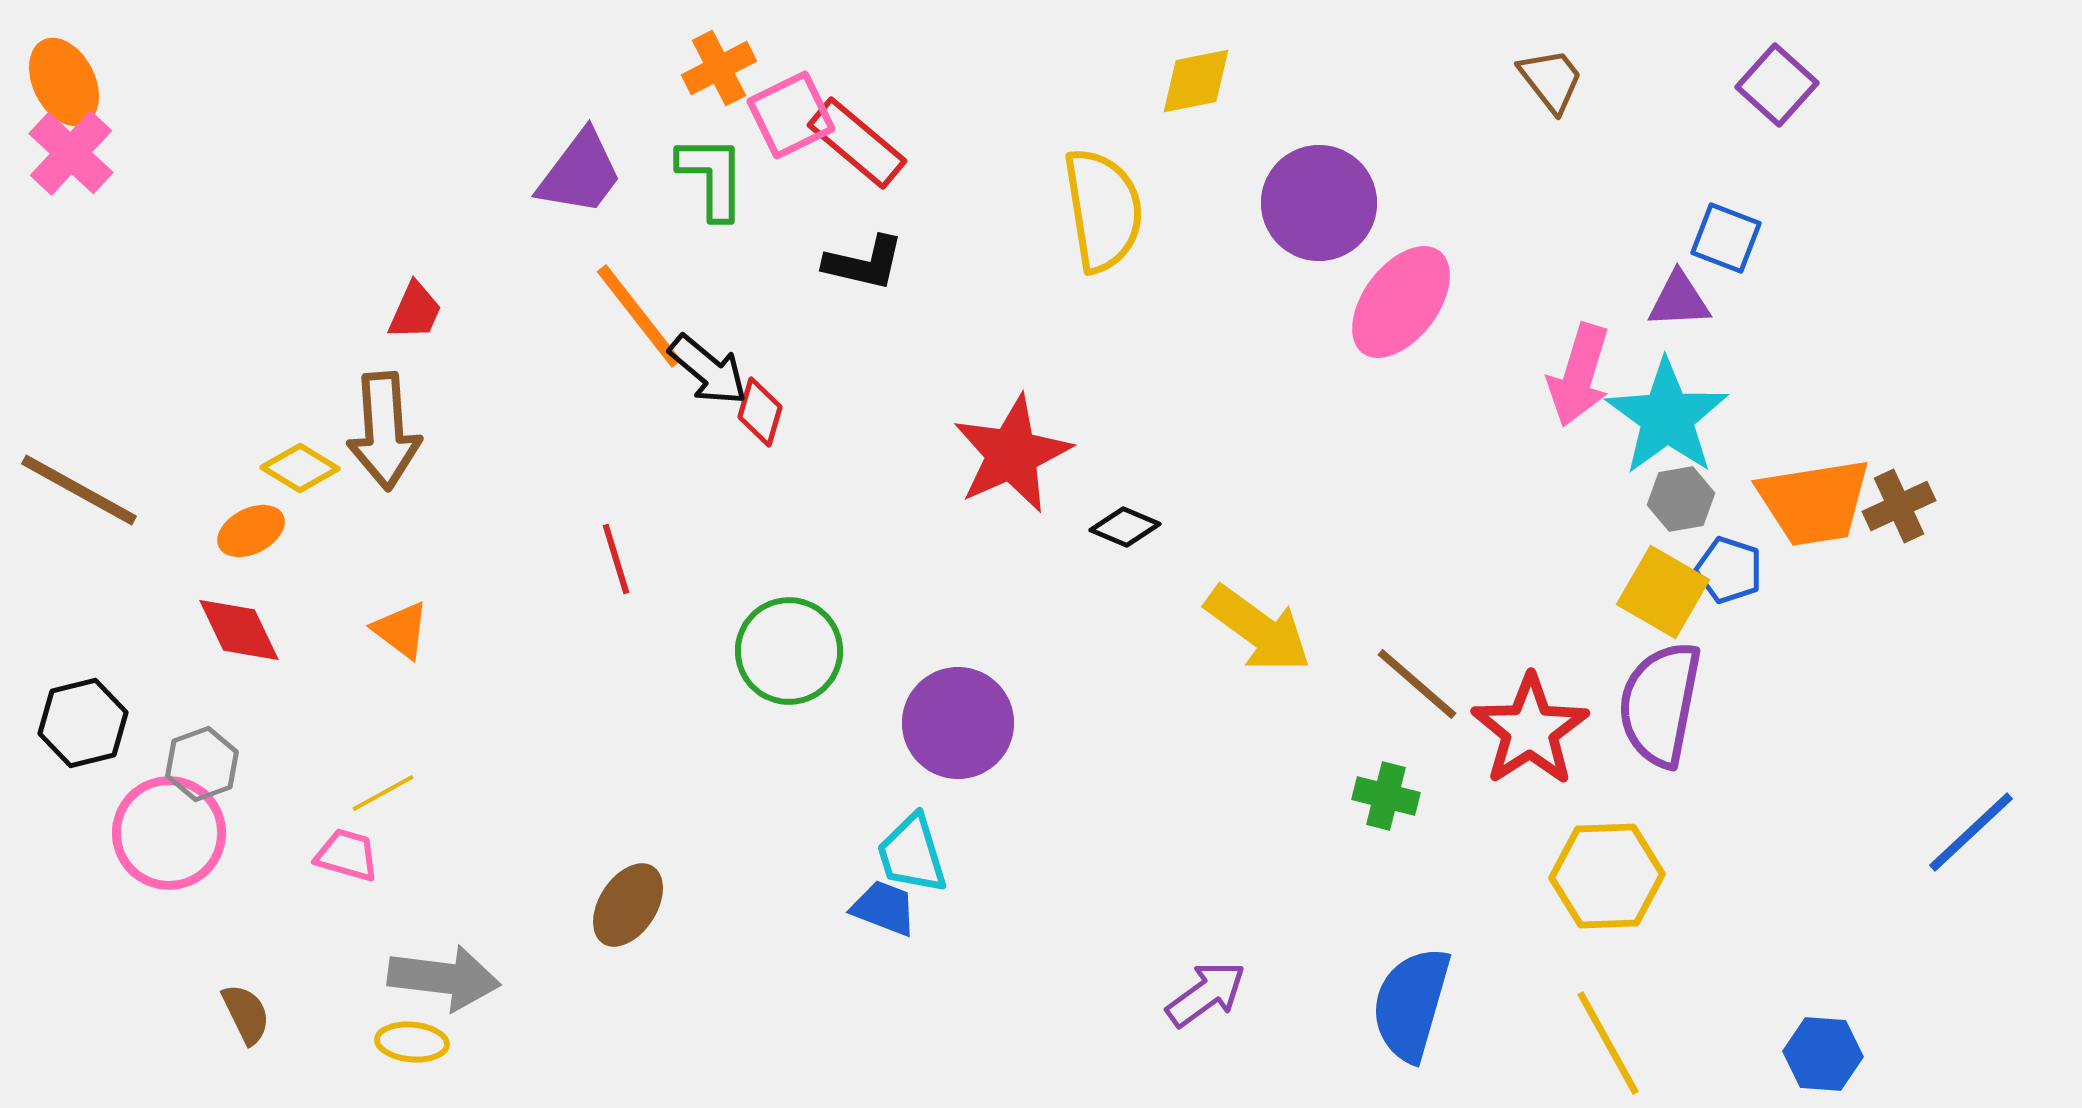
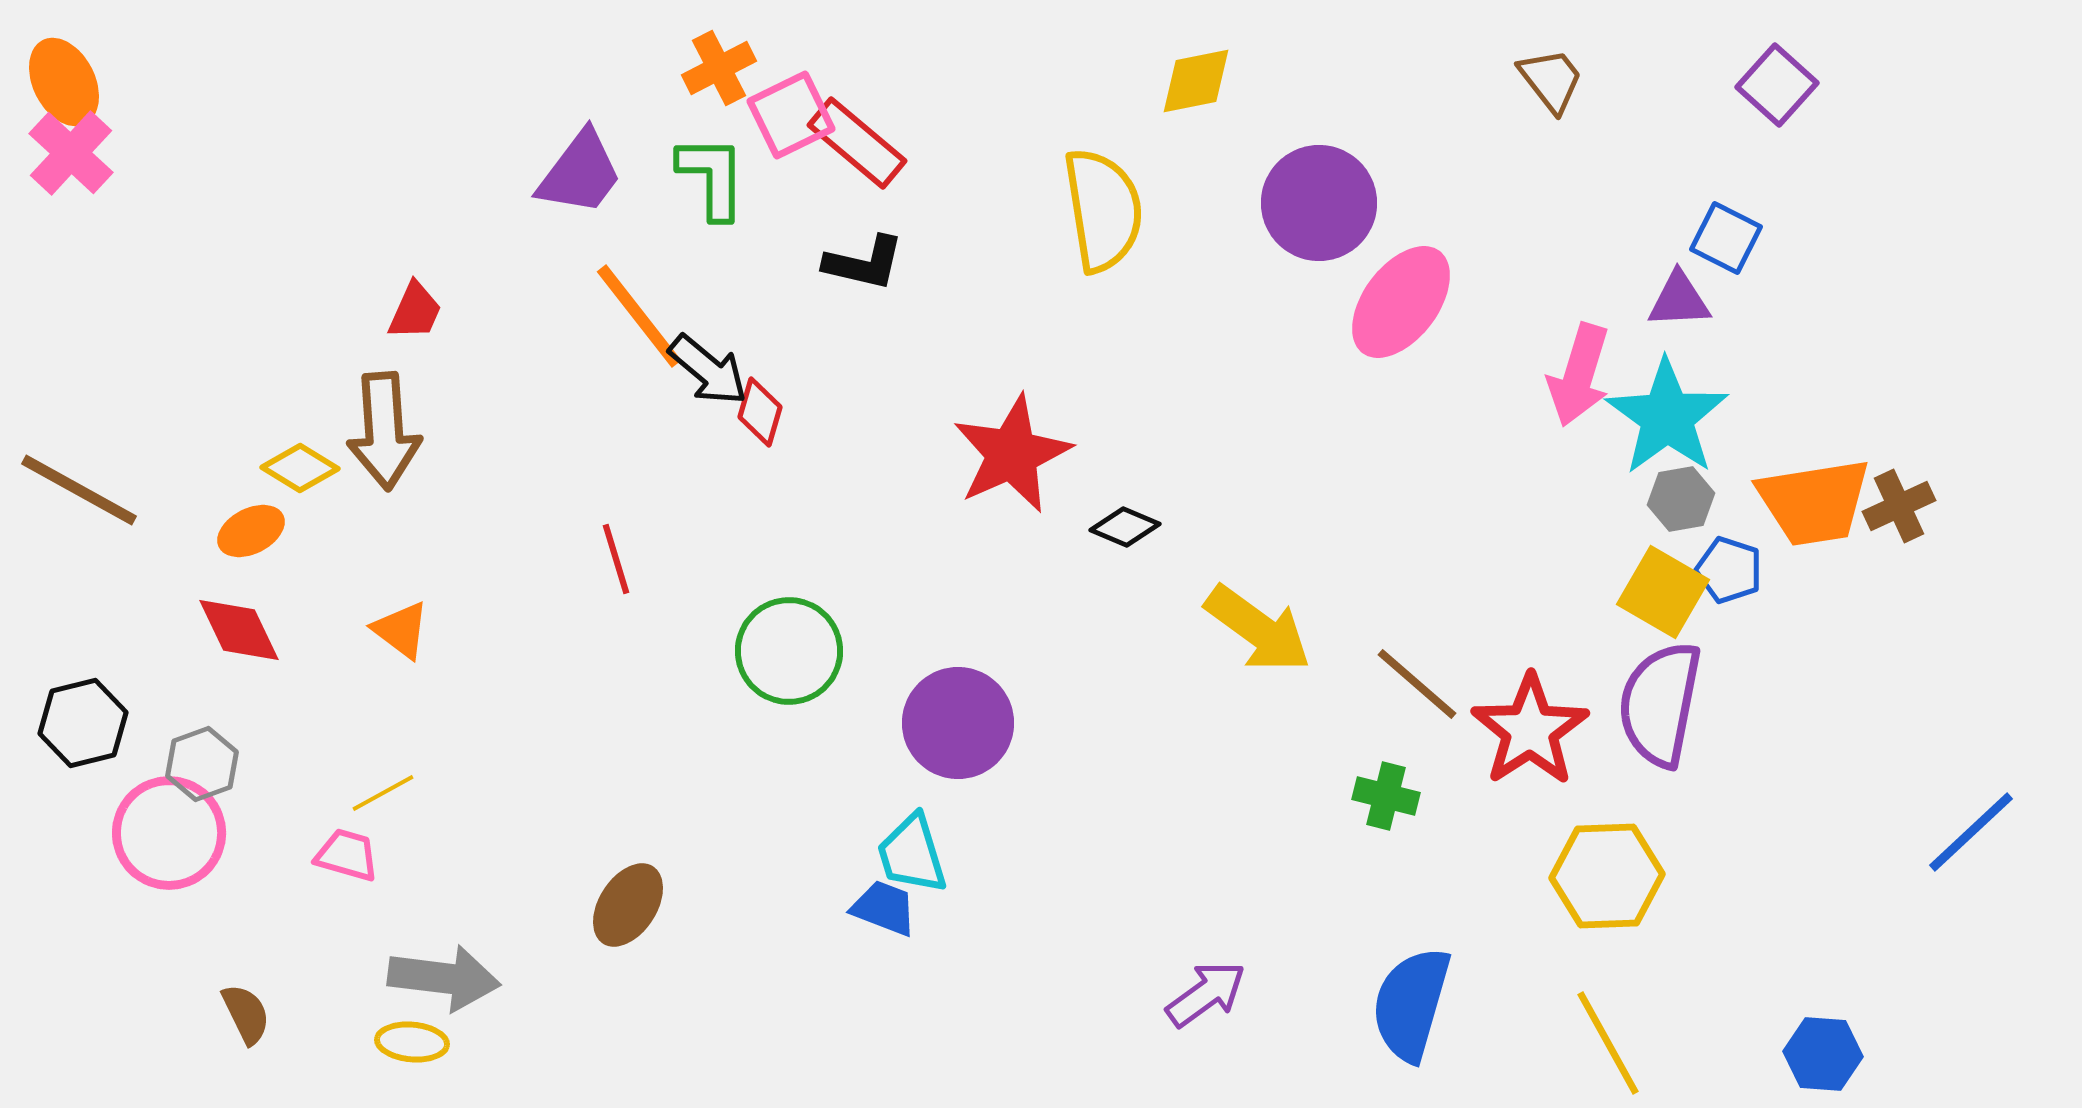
blue square at (1726, 238): rotated 6 degrees clockwise
